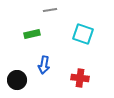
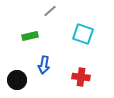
gray line: moved 1 px down; rotated 32 degrees counterclockwise
green rectangle: moved 2 px left, 2 px down
red cross: moved 1 px right, 1 px up
